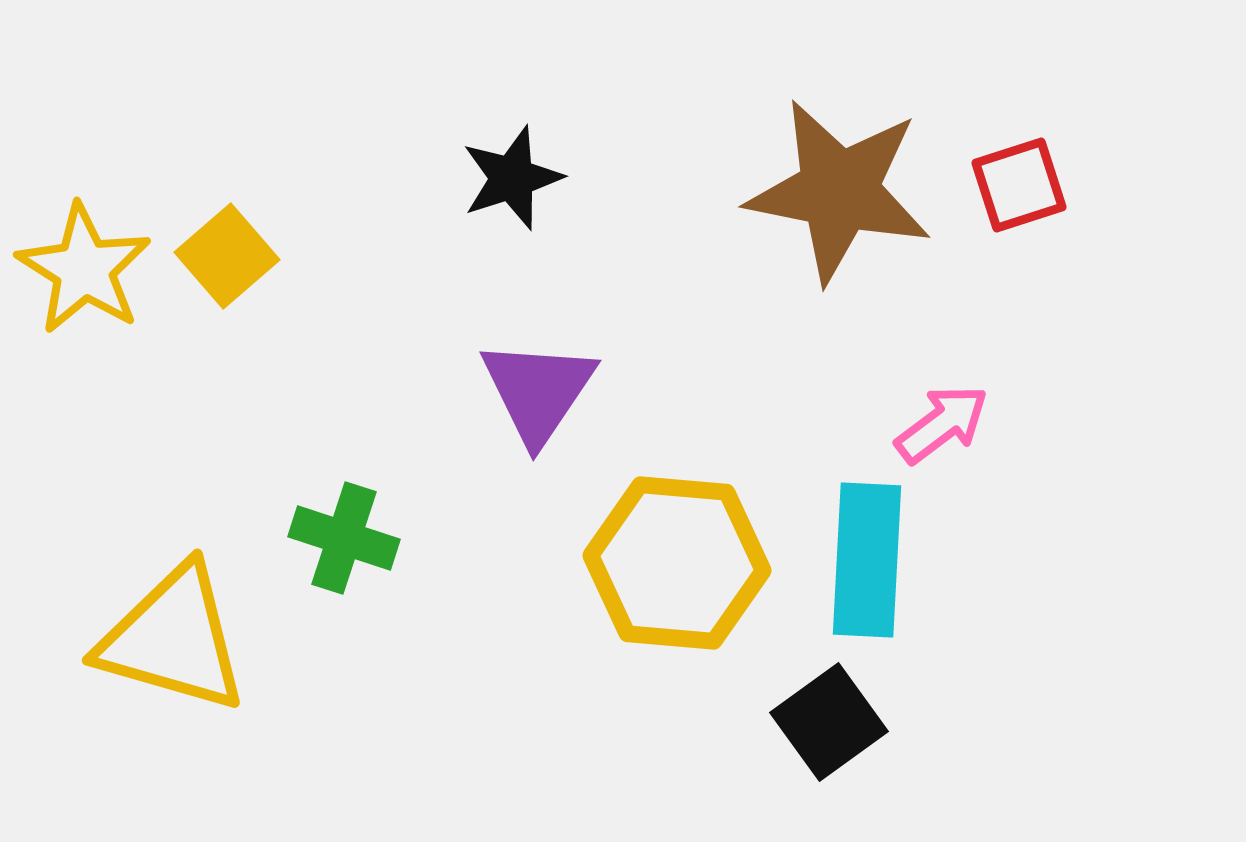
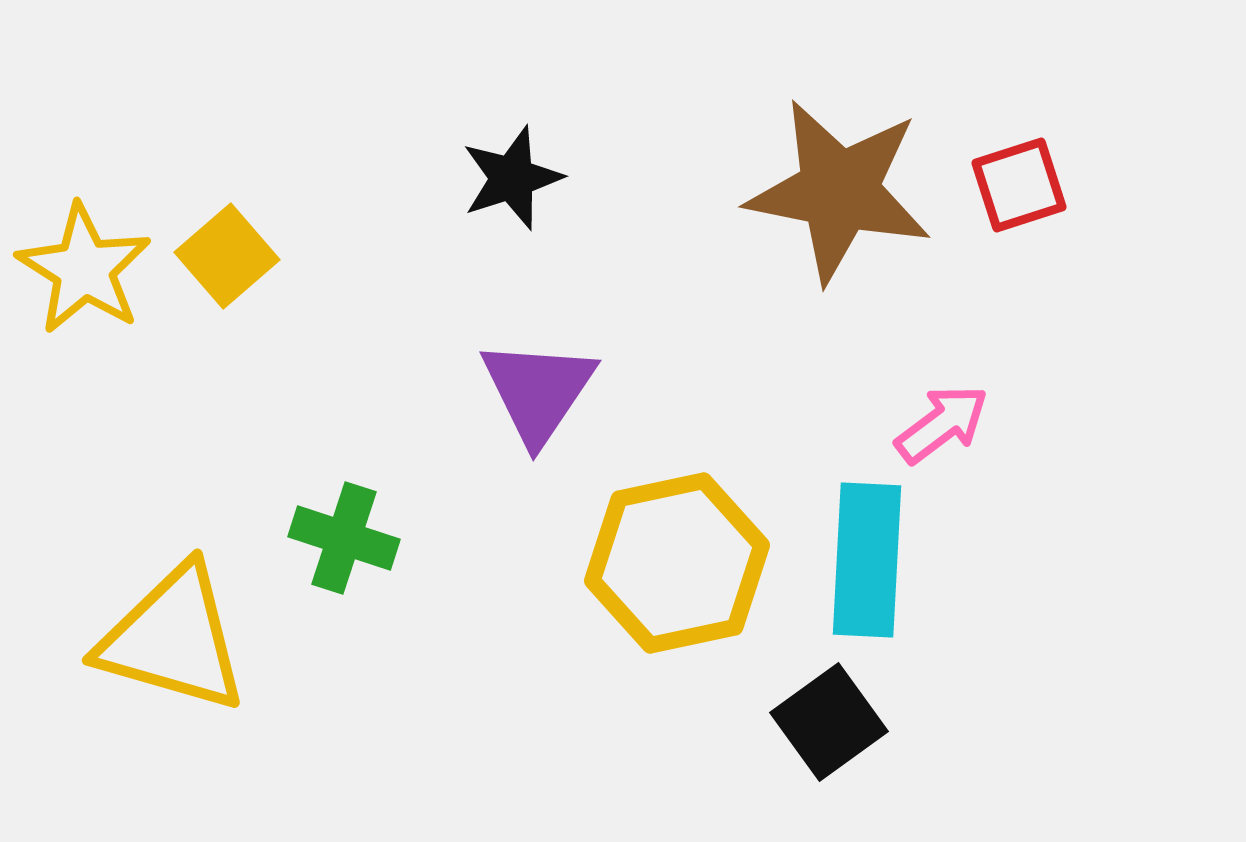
yellow hexagon: rotated 17 degrees counterclockwise
